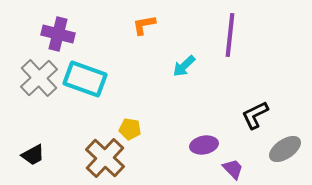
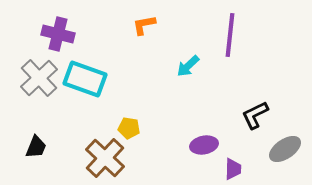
cyan arrow: moved 4 px right
yellow pentagon: moved 1 px left, 1 px up
black trapezoid: moved 3 px right, 8 px up; rotated 40 degrees counterclockwise
purple trapezoid: rotated 45 degrees clockwise
